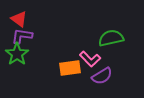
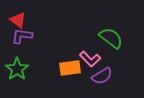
red triangle: moved 1 px left, 1 px down
green semicircle: rotated 50 degrees clockwise
green star: moved 15 px down
